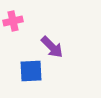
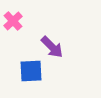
pink cross: rotated 30 degrees counterclockwise
